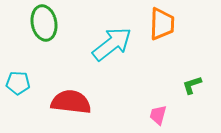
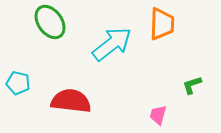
green ellipse: moved 6 px right, 1 px up; rotated 24 degrees counterclockwise
cyan pentagon: rotated 10 degrees clockwise
red semicircle: moved 1 px up
